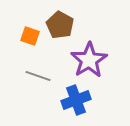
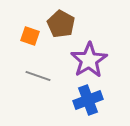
brown pentagon: moved 1 px right, 1 px up
blue cross: moved 12 px right
